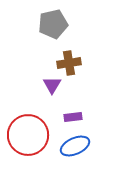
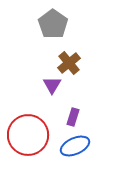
gray pentagon: rotated 24 degrees counterclockwise
brown cross: rotated 30 degrees counterclockwise
purple rectangle: rotated 66 degrees counterclockwise
